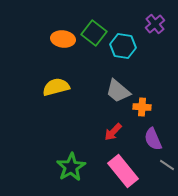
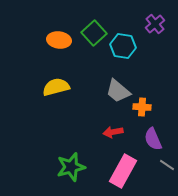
green square: rotated 10 degrees clockwise
orange ellipse: moved 4 px left, 1 px down
red arrow: rotated 36 degrees clockwise
green star: rotated 16 degrees clockwise
pink rectangle: rotated 68 degrees clockwise
